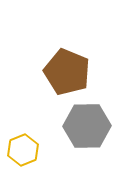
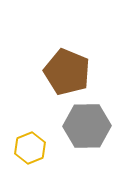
yellow hexagon: moved 7 px right, 2 px up
